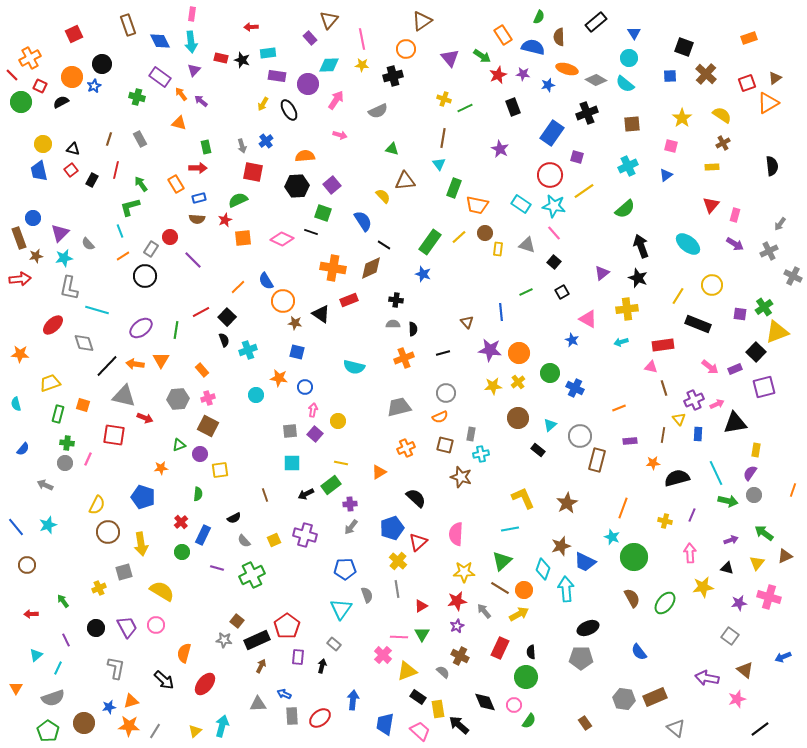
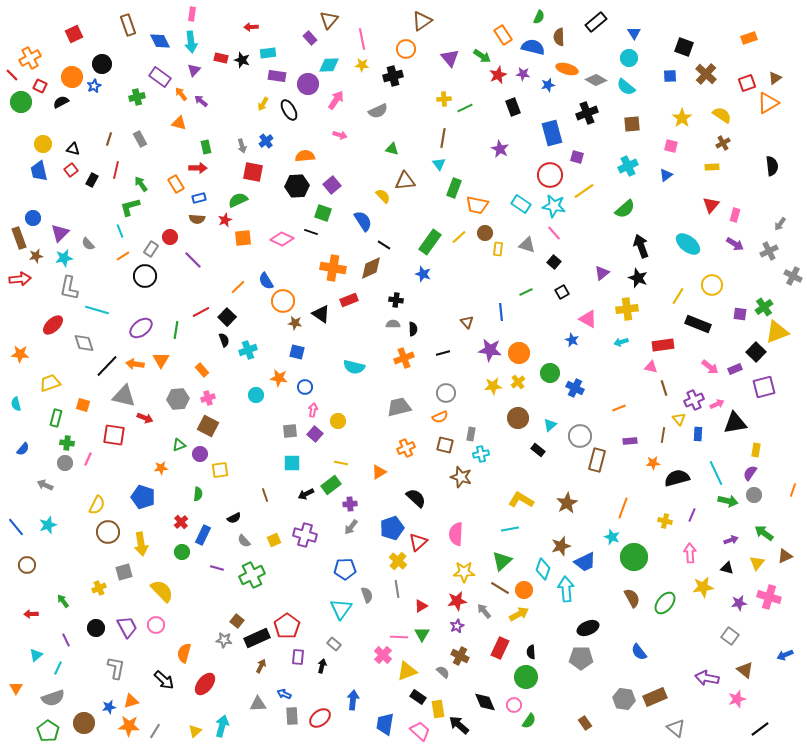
cyan semicircle at (625, 84): moved 1 px right, 3 px down
green cross at (137, 97): rotated 28 degrees counterclockwise
yellow cross at (444, 99): rotated 24 degrees counterclockwise
blue rectangle at (552, 133): rotated 50 degrees counterclockwise
green rectangle at (58, 414): moved 2 px left, 4 px down
yellow L-shape at (523, 498): moved 2 px left, 2 px down; rotated 35 degrees counterclockwise
blue trapezoid at (585, 562): rotated 50 degrees counterclockwise
yellow semicircle at (162, 591): rotated 15 degrees clockwise
black rectangle at (257, 640): moved 2 px up
blue arrow at (783, 657): moved 2 px right, 2 px up
